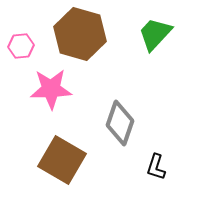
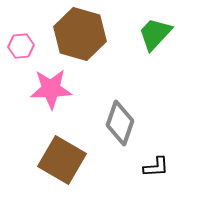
black L-shape: rotated 112 degrees counterclockwise
